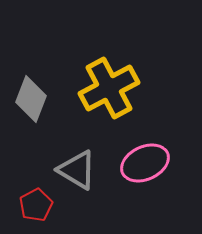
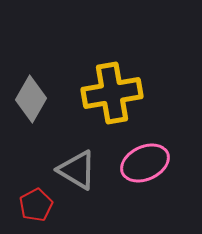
yellow cross: moved 3 px right, 5 px down; rotated 18 degrees clockwise
gray diamond: rotated 9 degrees clockwise
